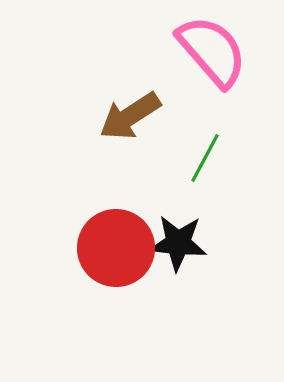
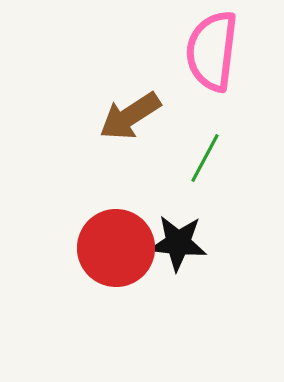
pink semicircle: rotated 132 degrees counterclockwise
